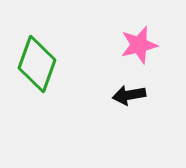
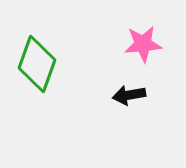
pink star: moved 4 px right, 1 px up; rotated 9 degrees clockwise
